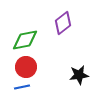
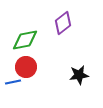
blue line: moved 9 px left, 5 px up
